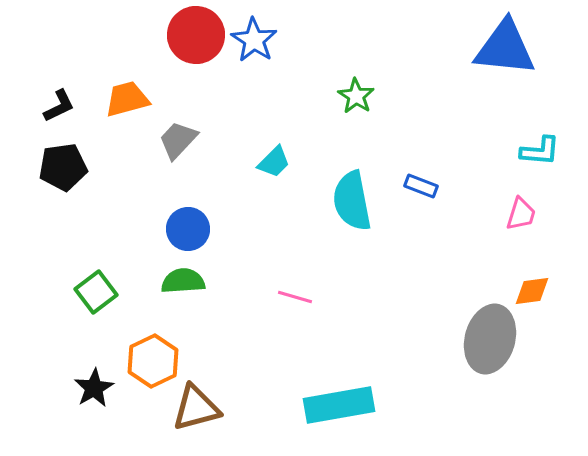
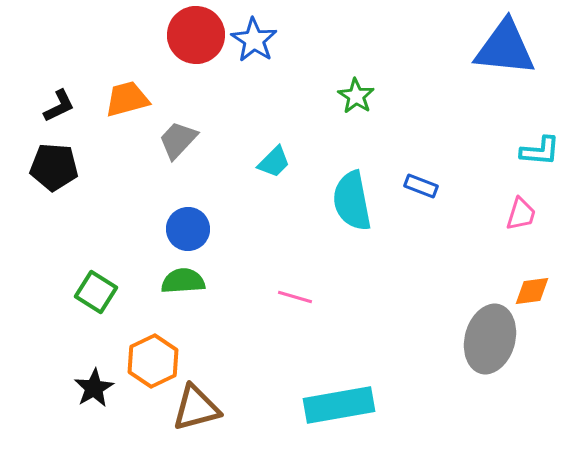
black pentagon: moved 9 px left; rotated 12 degrees clockwise
green square: rotated 21 degrees counterclockwise
